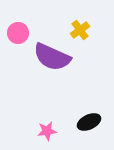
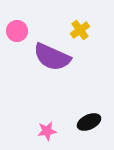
pink circle: moved 1 px left, 2 px up
